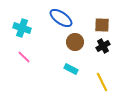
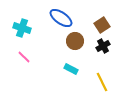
brown square: rotated 35 degrees counterclockwise
brown circle: moved 1 px up
